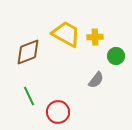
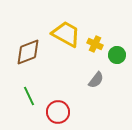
yellow cross: moved 7 px down; rotated 28 degrees clockwise
green circle: moved 1 px right, 1 px up
